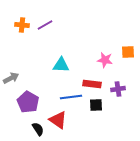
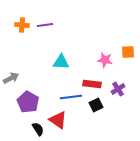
purple line: rotated 21 degrees clockwise
cyan triangle: moved 3 px up
purple cross: rotated 24 degrees counterclockwise
black square: rotated 24 degrees counterclockwise
